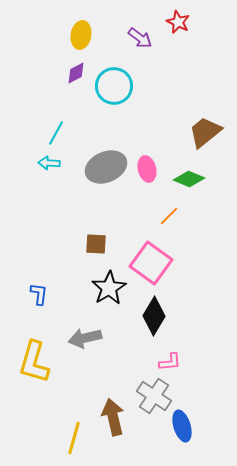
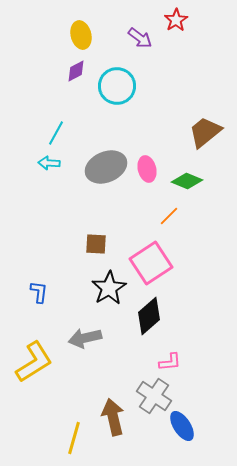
red star: moved 2 px left, 2 px up; rotated 15 degrees clockwise
yellow ellipse: rotated 24 degrees counterclockwise
purple diamond: moved 2 px up
cyan circle: moved 3 px right
green diamond: moved 2 px left, 2 px down
pink square: rotated 21 degrees clockwise
blue L-shape: moved 2 px up
black diamond: moved 5 px left; rotated 18 degrees clockwise
yellow L-shape: rotated 138 degrees counterclockwise
blue ellipse: rotated 16 degrees counterclockwise
